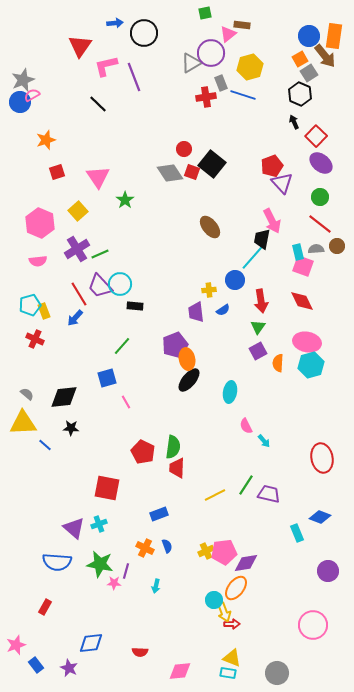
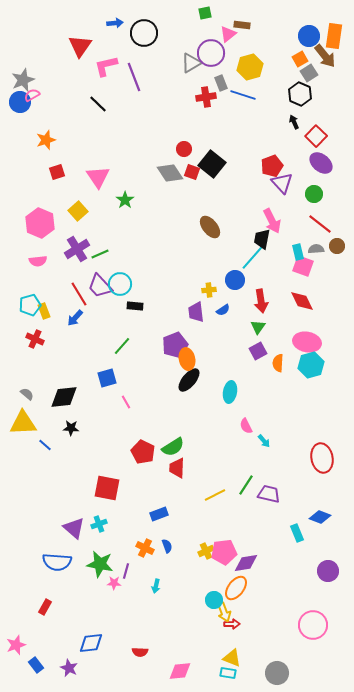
green circle at (320, 197): moved 6 px left, 3 px up
green semicircle at (173, 447): rotated 50 degrees clockwise
